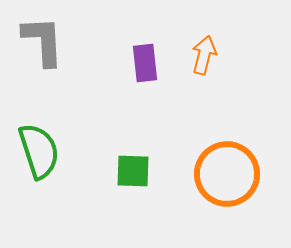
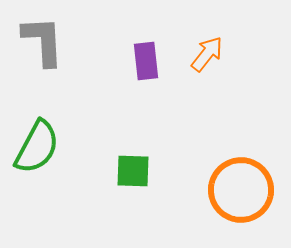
orange arrow: moved 3 px right, 1 px up; rotated 24 degrees clockwise
purple rectangle: moved 1 px right, 2 px up
green semicircle: moved 2 px left, 4 px up; rotated 46 degrees clockwise
orange circle: moved 14 px right, 16 px down
